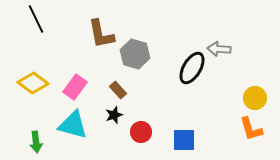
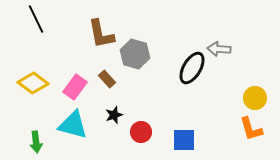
brown rectangle: moved 11 px left, 11 px up
